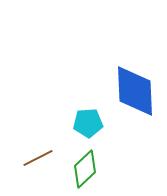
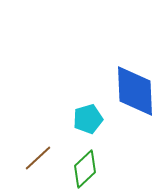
cyan pentagon: moved 4 px up; rotated 12 degrees counterclockwise
brown line: rotated 16 degrees counterclockwise
